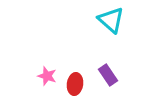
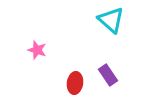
pink star: moved 10 px left, 26 px up
red ellipse: moved 1 px up
